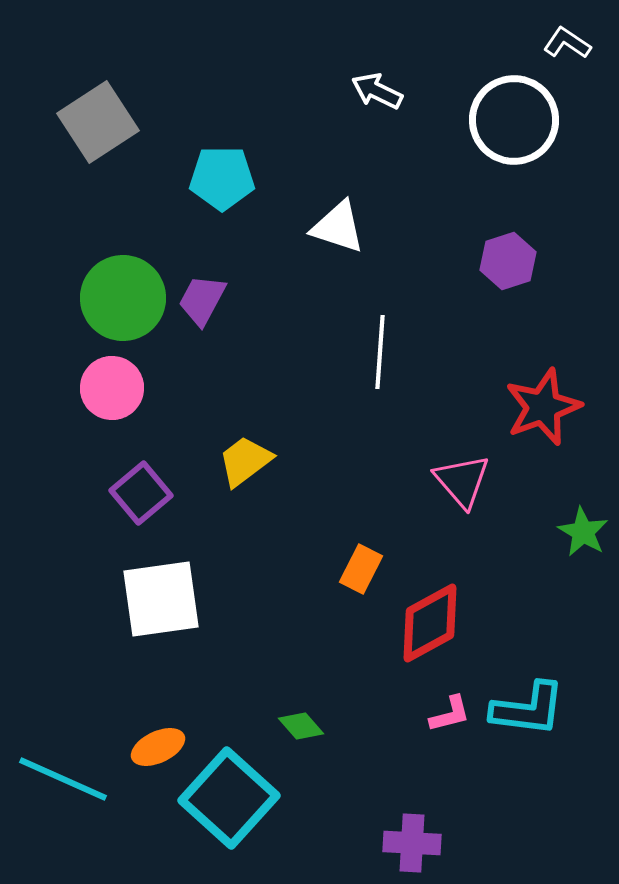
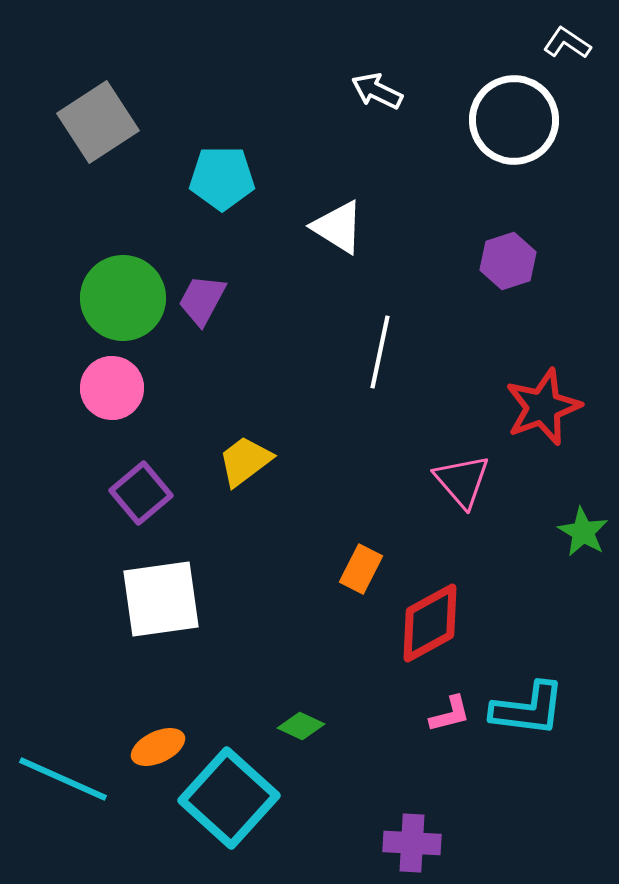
white triangle: rotated 14 degrees clockwise
white line: rotated 8 degrees clockwise
green diamond: rotated 24 degrees counterclockwise
